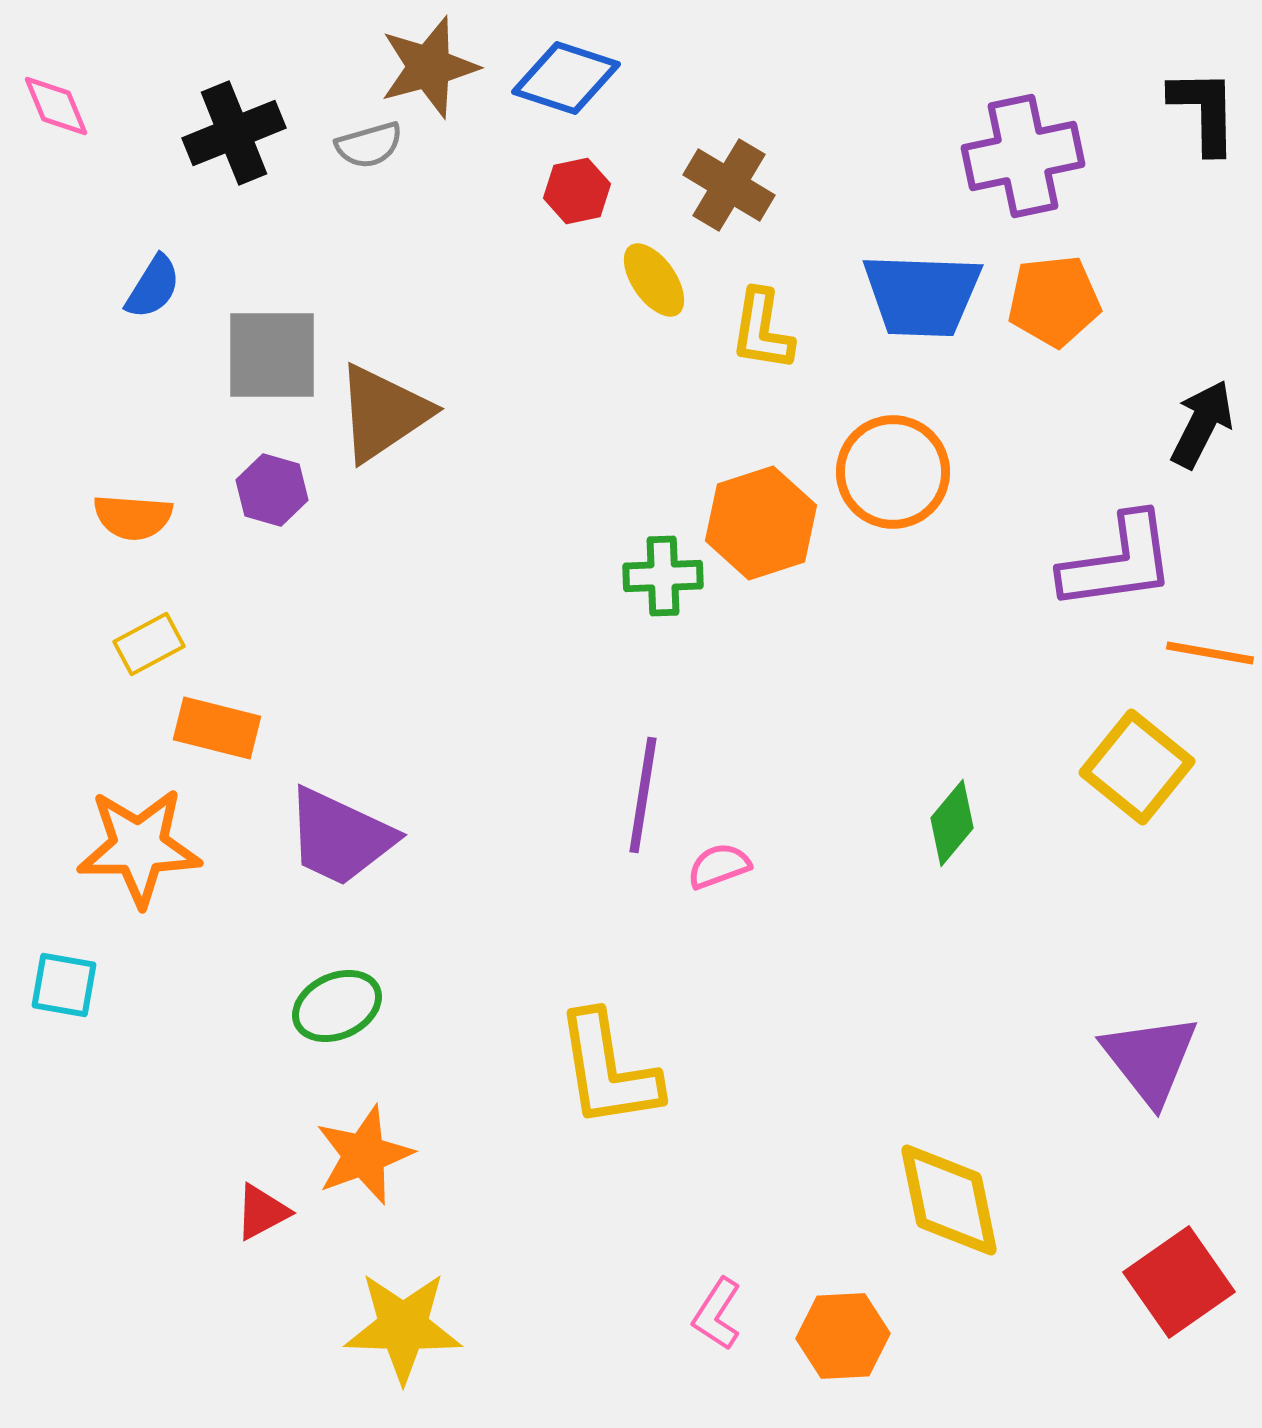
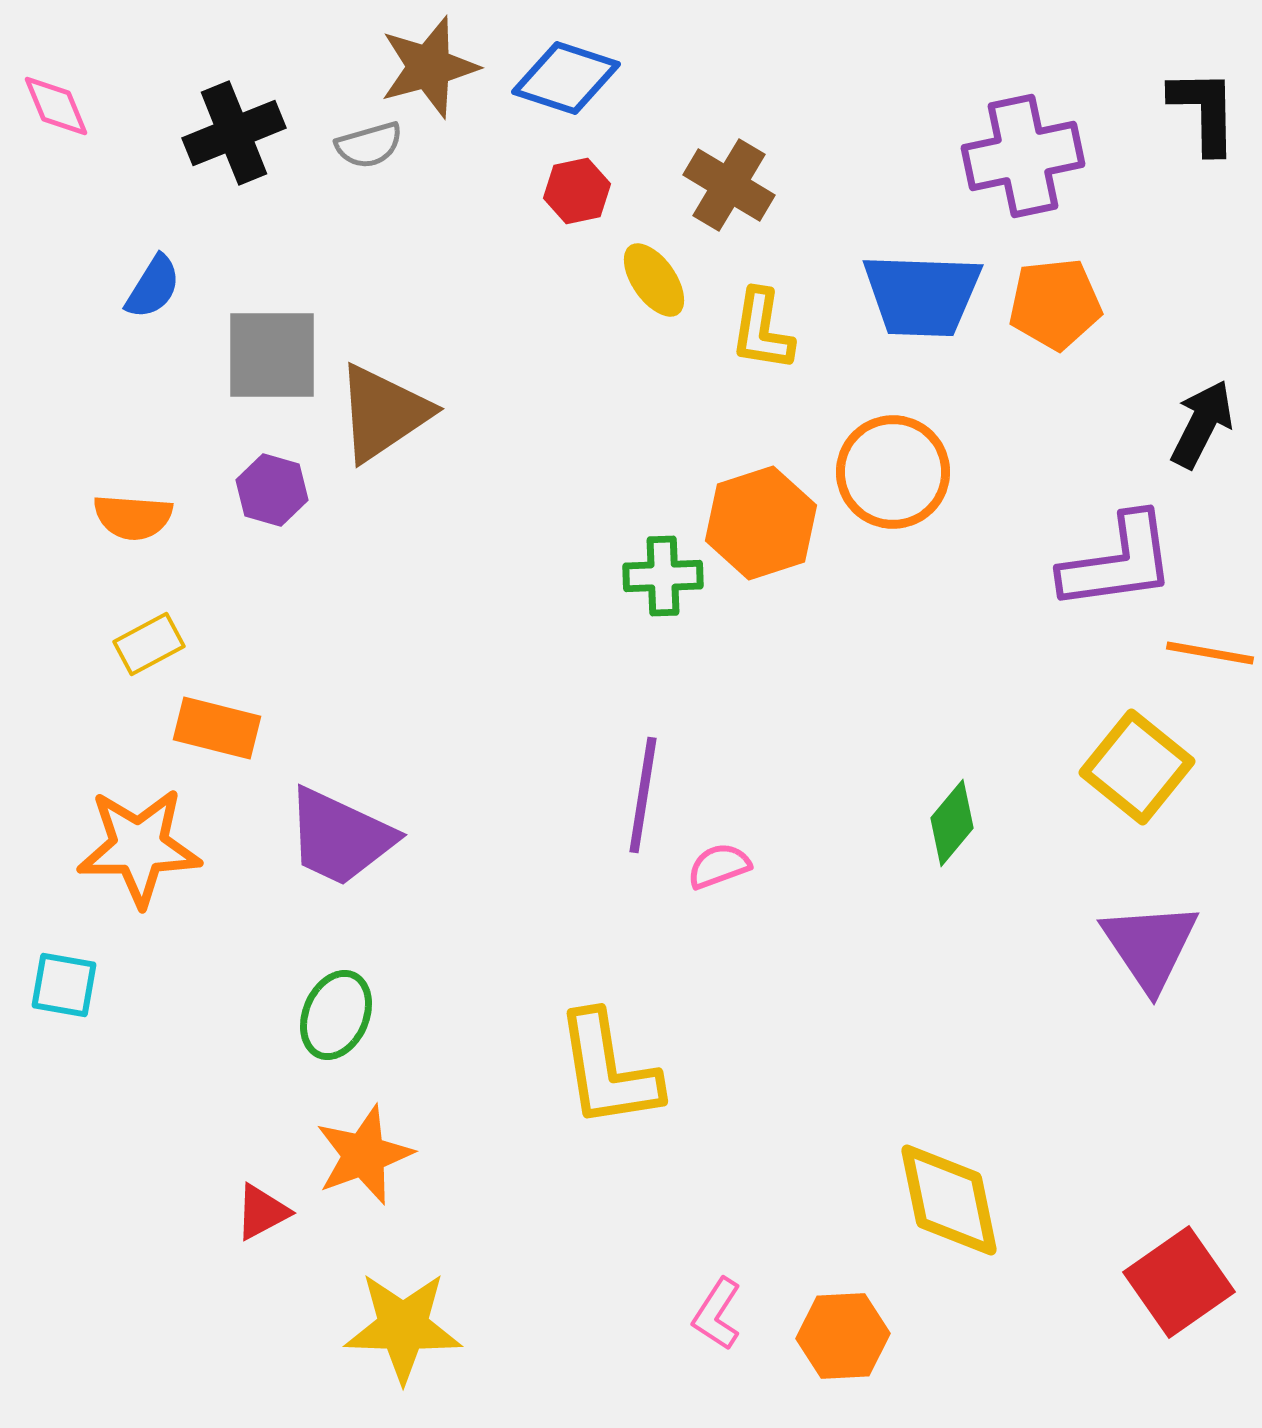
orange pentagon at (1054, 301): moved 1 px right, 3 px down
green ellipse at (337, 1006): moved 1 px left, 9 px down; rotated 42 degrees counterclockwise
purple triangle at (1150, 1059): moved 113 px up; rotated 4 degrees clockwise
